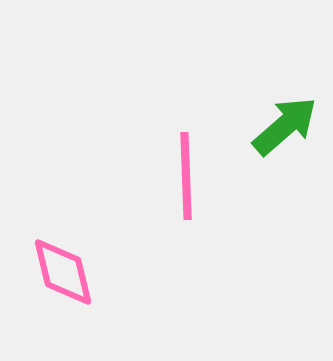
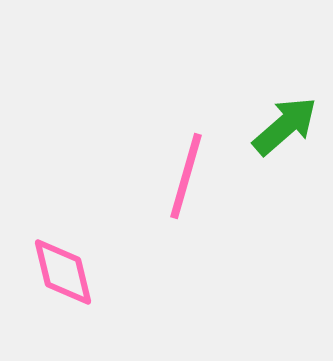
pink line: rotated 18 degrees clockwise
